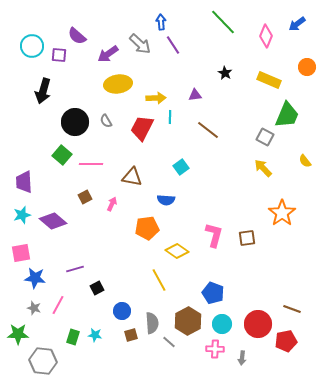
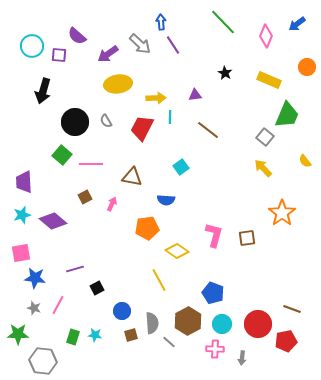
gray square at (265, 137): rotated 12 degrees clockwise
